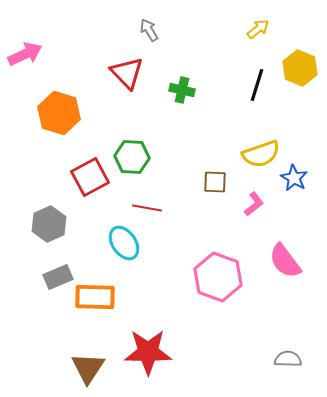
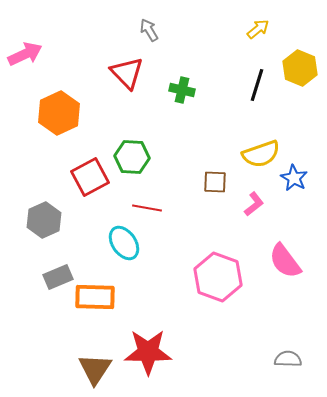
orange hexagon: rotated 18 degrees clockwise
gray hexagon: moved 5 px left, 4 px up
brown triangle: moved 7 px right, 1 px down
